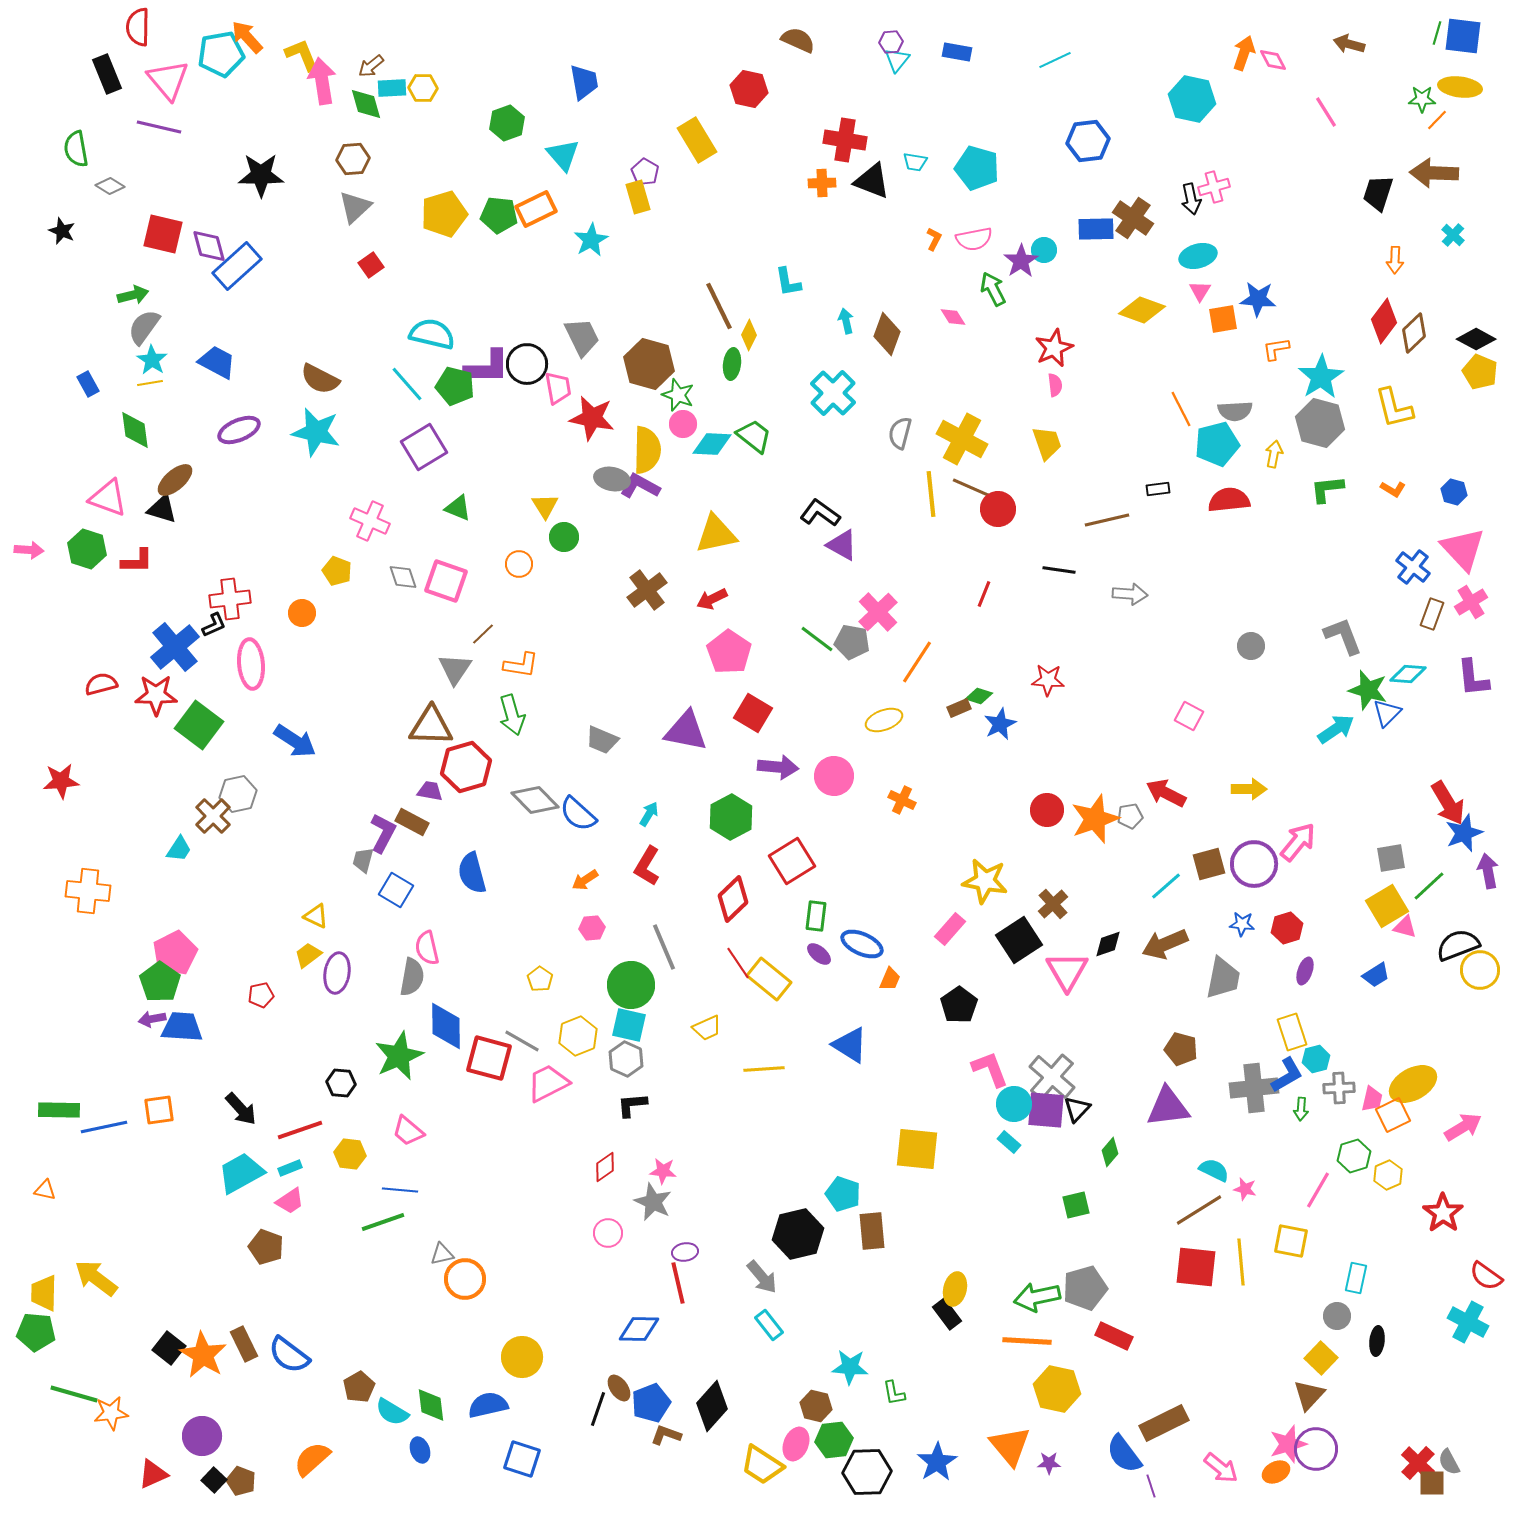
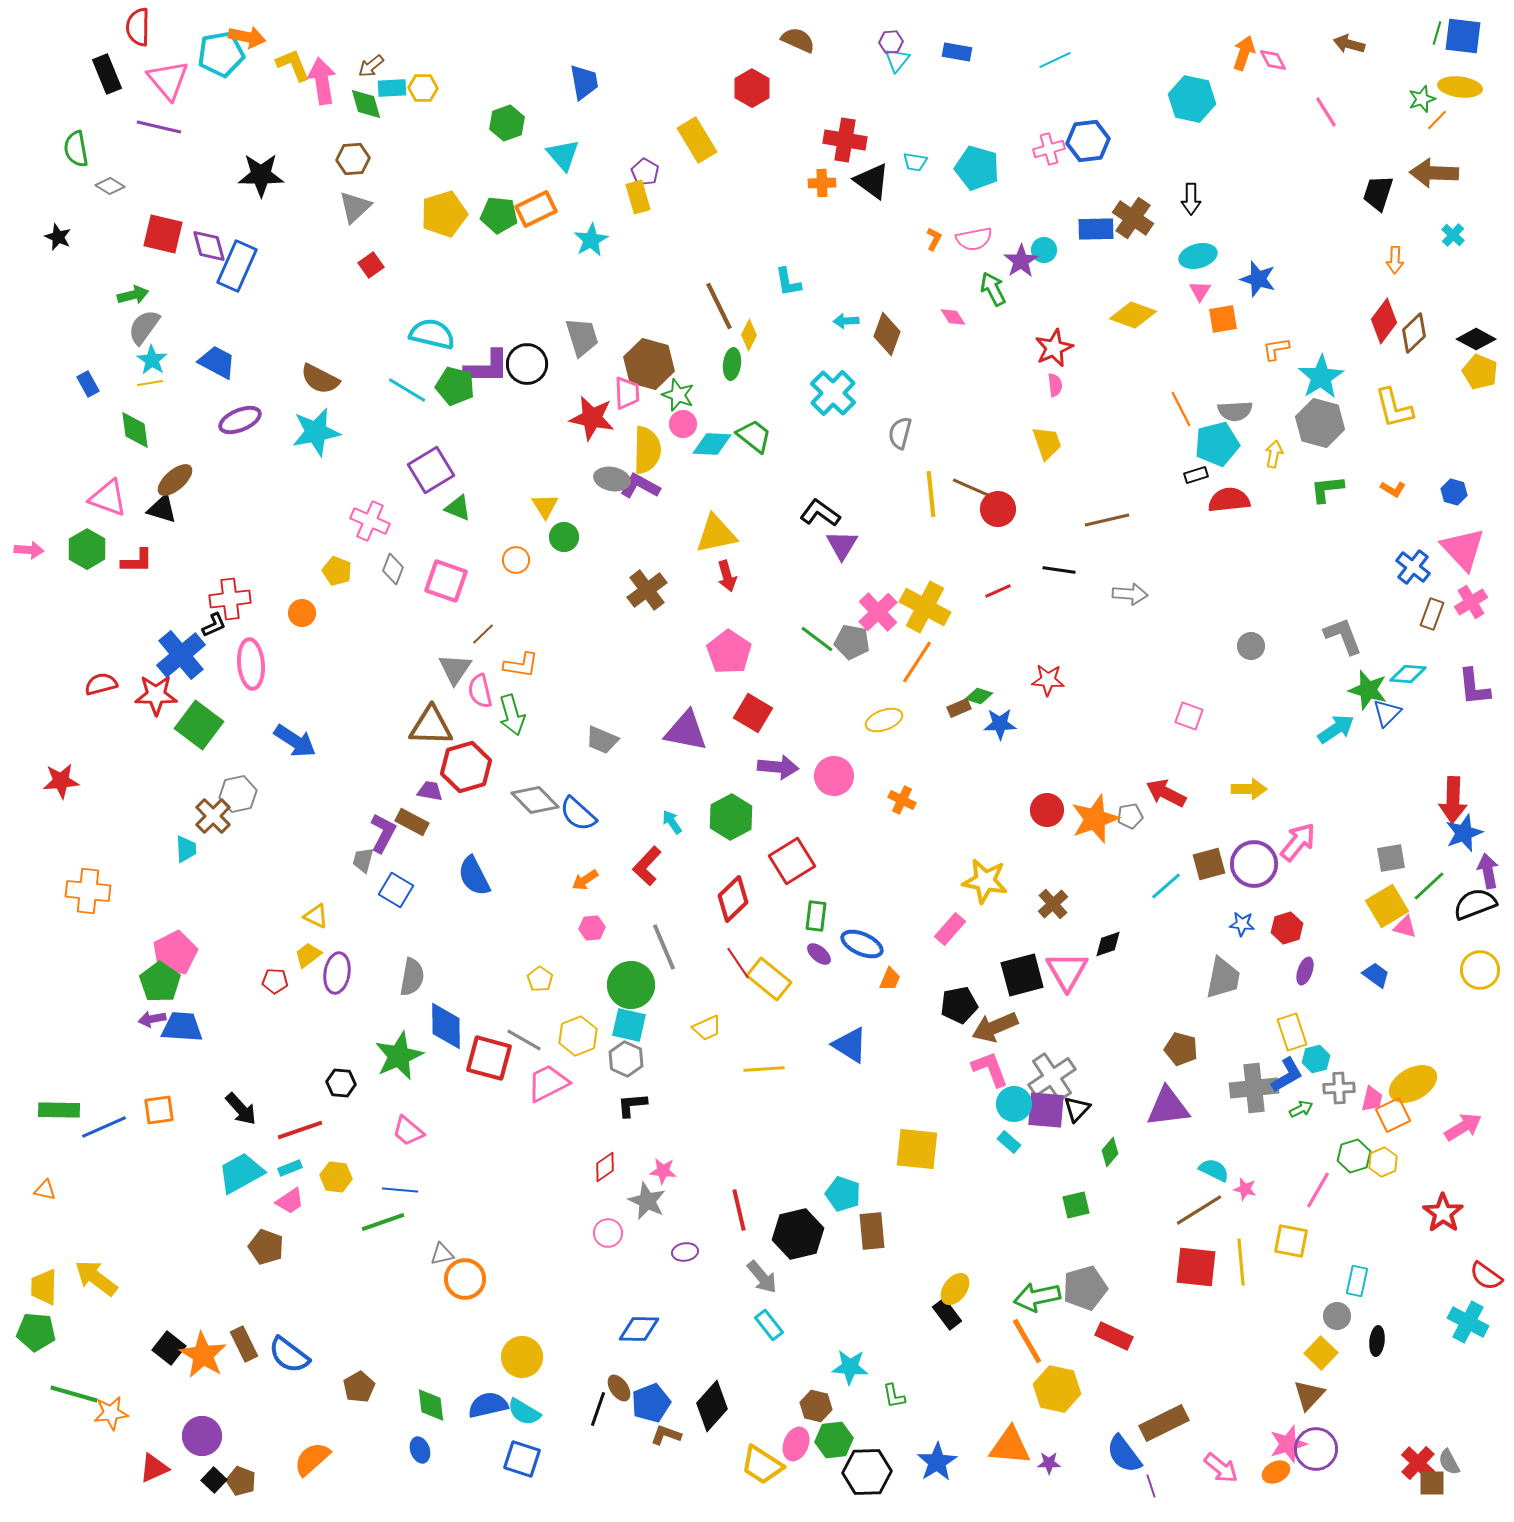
orange arrow at (247, 37): rotated 144 degrees clockwise
yellow L-shape at (302, 55): moved 9 px left, 10 px down
red hexagon at (749, 89): moved 3 px right, 1 px up; rotated 18 degrees clockwise
green star at (1422, 99): rotated 20 degrees counterclockwise
black triangle at (872, 181): rotated 15 degrees clockwise
pink cross at (1214, 187): moved 165 px left, 38 px up
black arrow at (1191, 199): rotated 12 degrees clockwise
black star at (62, 231): moved 4 px left, 6 px down
blue rectangle at (237, 266): rotated 24 degrees counterclockwise
blue star at (1258, 299): moved 20 px up; rotated 12 degrees clockwise
yellow diamond at (1142, 310): moved 9 px left, 5 px down
cyan arrow at (846, 321): rotated 80 degrees counterclockwise
gray trapezoid at (582, 337): rotated 9 degrees clockwise
cyan line at (407, 384): moved 6 px down; rotated 18 degrees counterclockwise
pink trapezoid at (558, 388): moved 69 px right, 5 px down; rotated 8 degrees clockwise
purple ellipse at (239, 430): moved 1 px right, 10 px up
cyan star at (316, 432): rotated 24 degrees counterclockwise
yellow cross at (962, 439): moved 37 px left, 168 px down
purple square at (424, 447): moved 7 px right, 23 px down
black rectangle at (1158, 489): moved 38 px right, 14 px up; rotated 10 degrees counterclockwise
purple triangle at (842, 545): rotated 32 degrees clockwise
green hexagon at (87, 549): rotated 12 degrees clockwise
orange circle at (519, 564): moved 3 px left, 4 px up
gray diamond at (403, 577): moved 10 px left, 8 px up; rotated 40 degrees clockwise
red line at (984, 594): moved 14 px right, 3 px up; rotated 44 degrees clockwise
red arrow at (712, 599): moved 15 px right, 23 px up; rotated 80 degrees counterclockwise
blue cross at (175, 647): moved 6 px right, 8 px down
purple L-shape at (1473, 678): moved 1 px right, 9 px down
pink square at (1189, 716): rotated 8 degrees counterclockwise
blue star at (1000, 724): rotated 24 degrees clockwise
red arrow at (1448, 803): moved 5 px right, 3 px up; rotated 33 degrees clockwise
cyan arrow at (649, 814): moved 23 px right, 8 px down; rotated 65 degrees counterclockwise
cyan trapezoid at (179, 849): moved 7 px right; rotated 36 degrees counterclockwise
red L-shape at (647, 866): rotated 12 degrees clockwise
blue semicircle at (472, 873): moved 2 px right, 3 px down; rotated 12 degrees counterclockwise
black square at (1019, 940): moved 3 px right, 35 px down; rotated 18 degrees clockwise
brown arrow at (1165, 944): moved 170 px left, 83 px down
black semicircle at (1458, 945): moved 17 px right, 41 px up
pink semicircle at (427, 948): moved 53 px right, 257 px up
blue trapezoid at (1376, 975): rotated 112 degrees counterclockwise
red pentagon at (261, 995): moved 14 px right, 14 px up; rotated 15 degrees clockwise
black pentagon at (959, 1005): rotated 24 degrees clockwise
gray line at (522, 1041): moved 2 px right, 1 px up
gray cross at (1052, 1077): rotated 15 degrees clockwise
green arrow at (1301, 1109): rotated 120 degrees counterclockwise
blue line at (104, 1127): rotated 12 degrees counterclockwise
yellow hexagon at (350, 1154): moved 14 px left, 23 px down
yellow hexagon at (1388, 1175): moved 5 px left, 13 px up
gray star at (653, 1202): moved 6 px left, 1 px up
cyan rectangle at (1356, 1278): moved 1 px right, 3 px down
red line at (678, 1283): moved 61 px right, 73 px up
yellow ellipse at (955, 1289): rotated 24 degrees clockwise
yellow trapezoid at (44, 1293): moved 6 px up
orange line at (1027, 1341): rotated 57 degrees clockwise
yellow square at (1321, 1358): moved 5 px up
green L-shape at (894, 1393): moved 3 px down
cyan semicircle at (392, 1412): moved 132 px right
orange triangle at (1010, 1446): rotated 45 degrees counterclockwise
red triangle at (153, 1474): moved 1 px right, 6 px up
